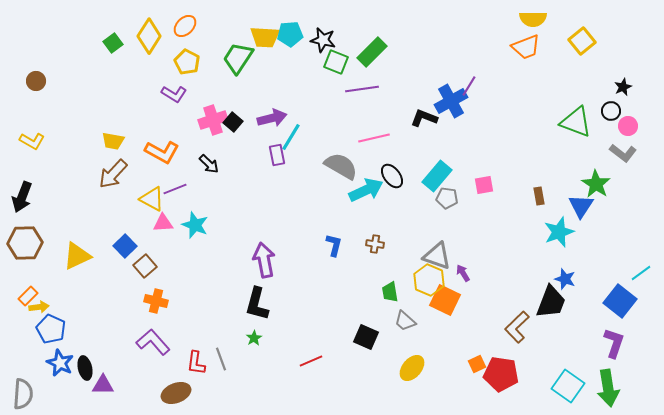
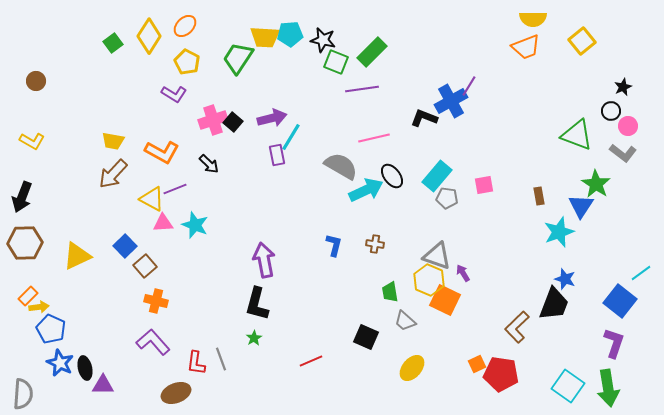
green triangle at (576, 122): moved 1 px right, 13 px down
black trapezoid at (551, 302): moved 3 px right, 2 px down
